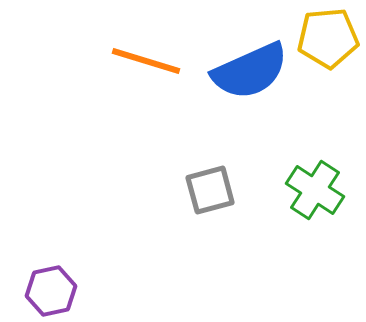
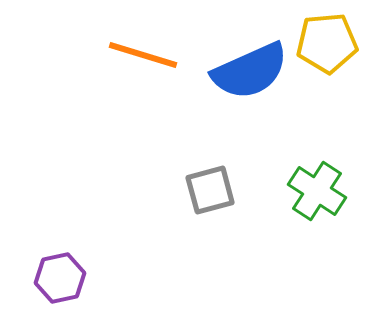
yellow pentagon: moved 1 px left, 5 px down
orange line: moved 3 px left, 6 px up
green cross: moved 2 px right, 1 px down
purple hexagon: moved 9 px right, 13 px up
